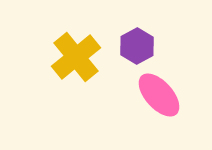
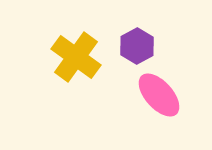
yellow cross: rotated 15 degrees counterclockwise
